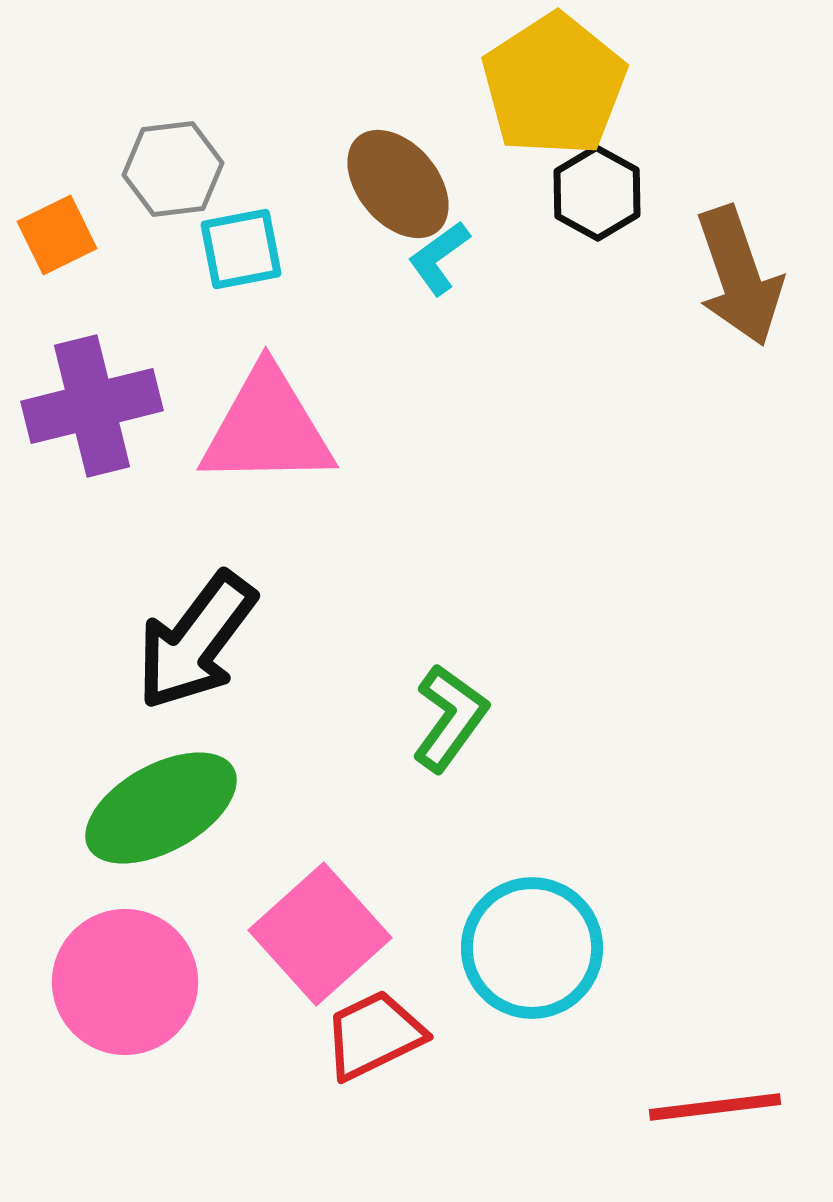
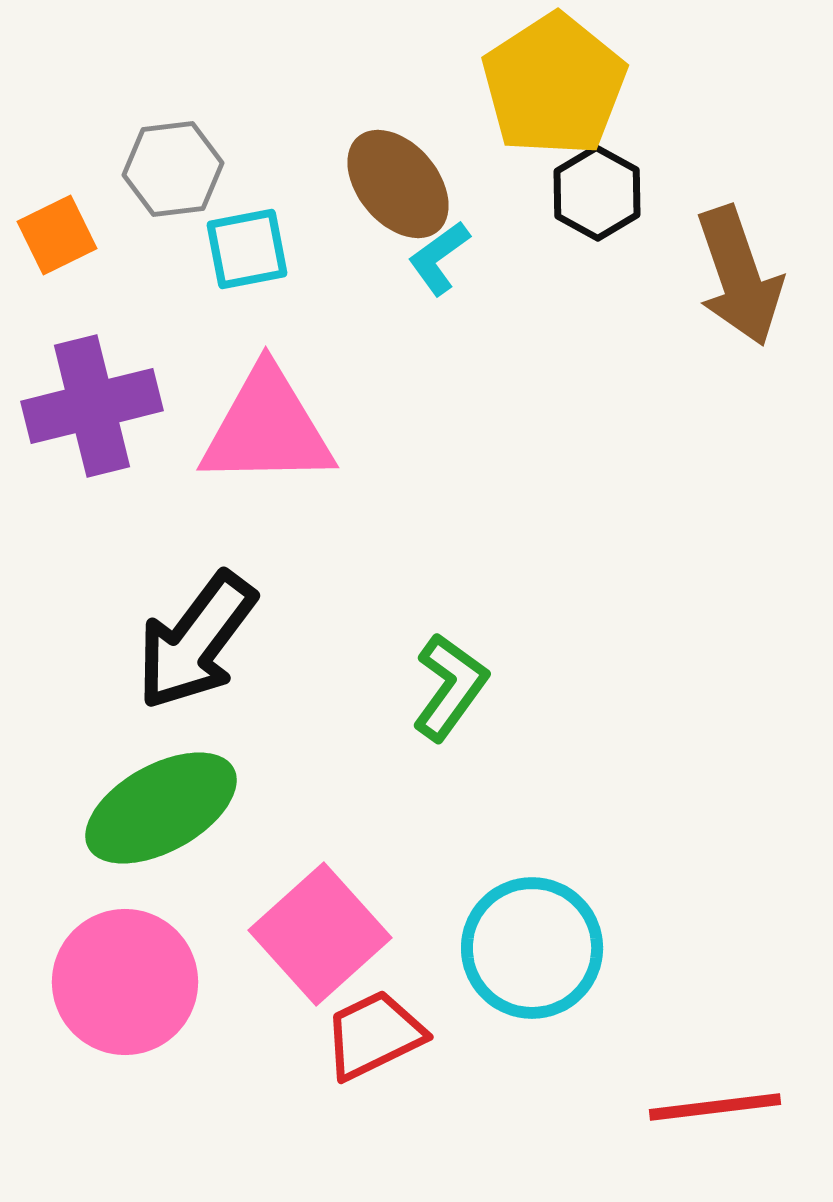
cyan square: moved 6 px right
green L-shape: moved 31 px up
